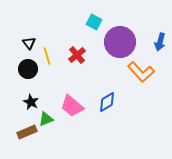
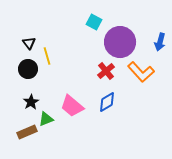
red cross: moved 29 px right, 16 px down
black star: rotated 14 degrees clockwise
